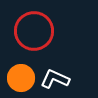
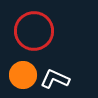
orange circle: moved 2 px right, 3 px up
